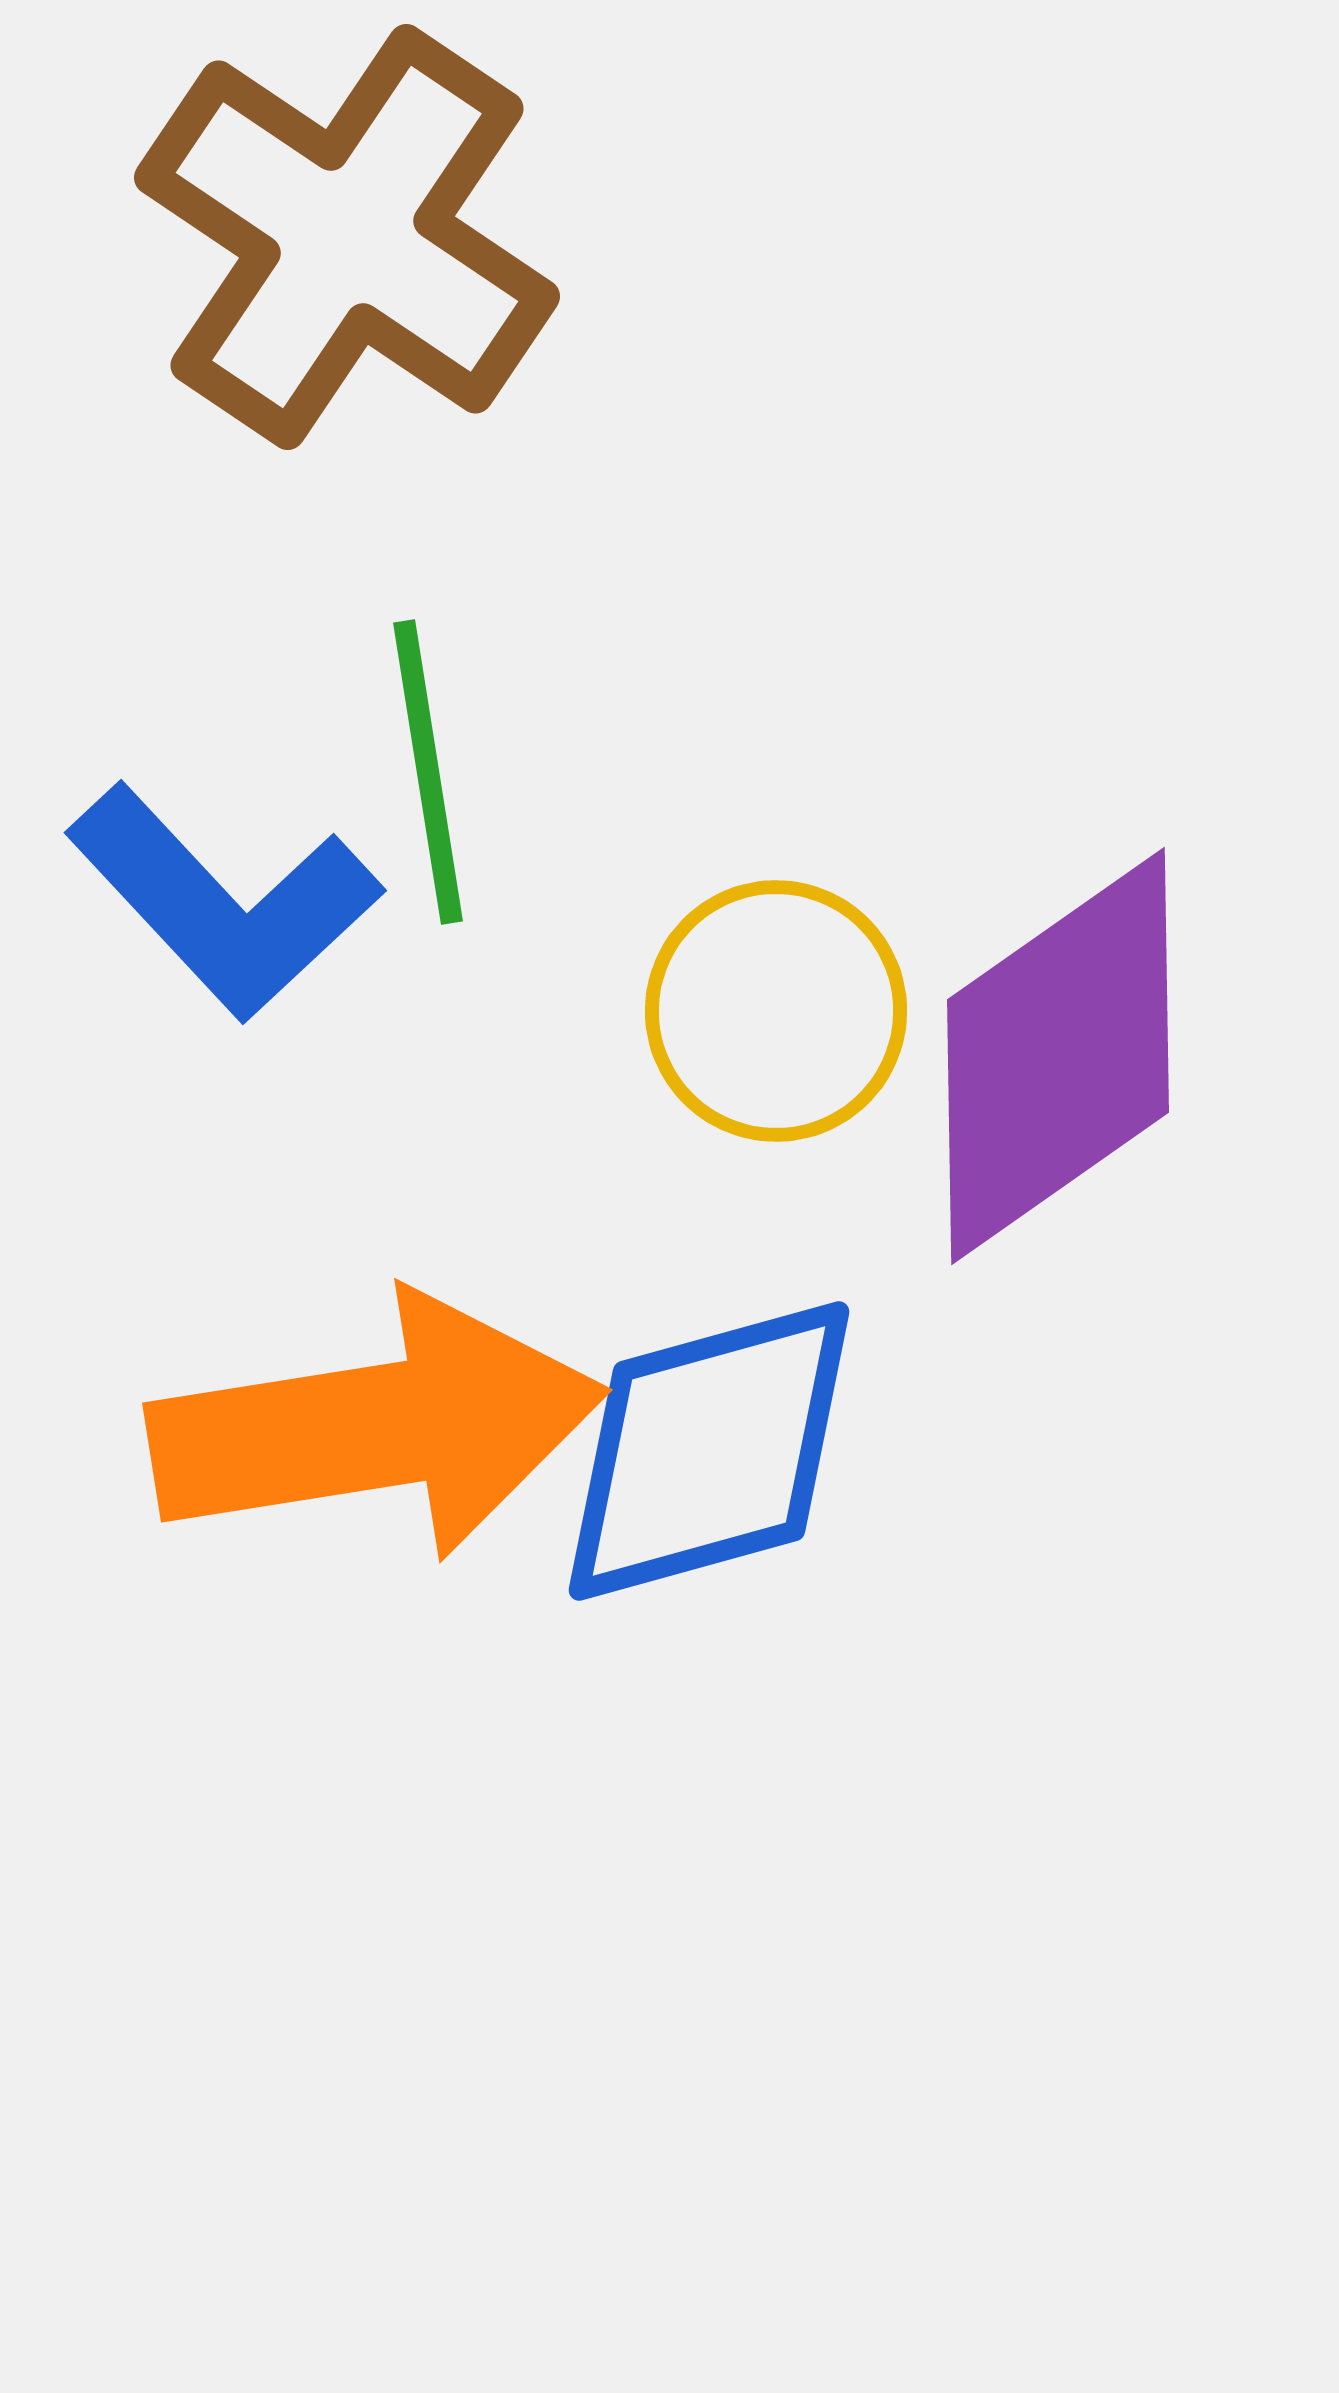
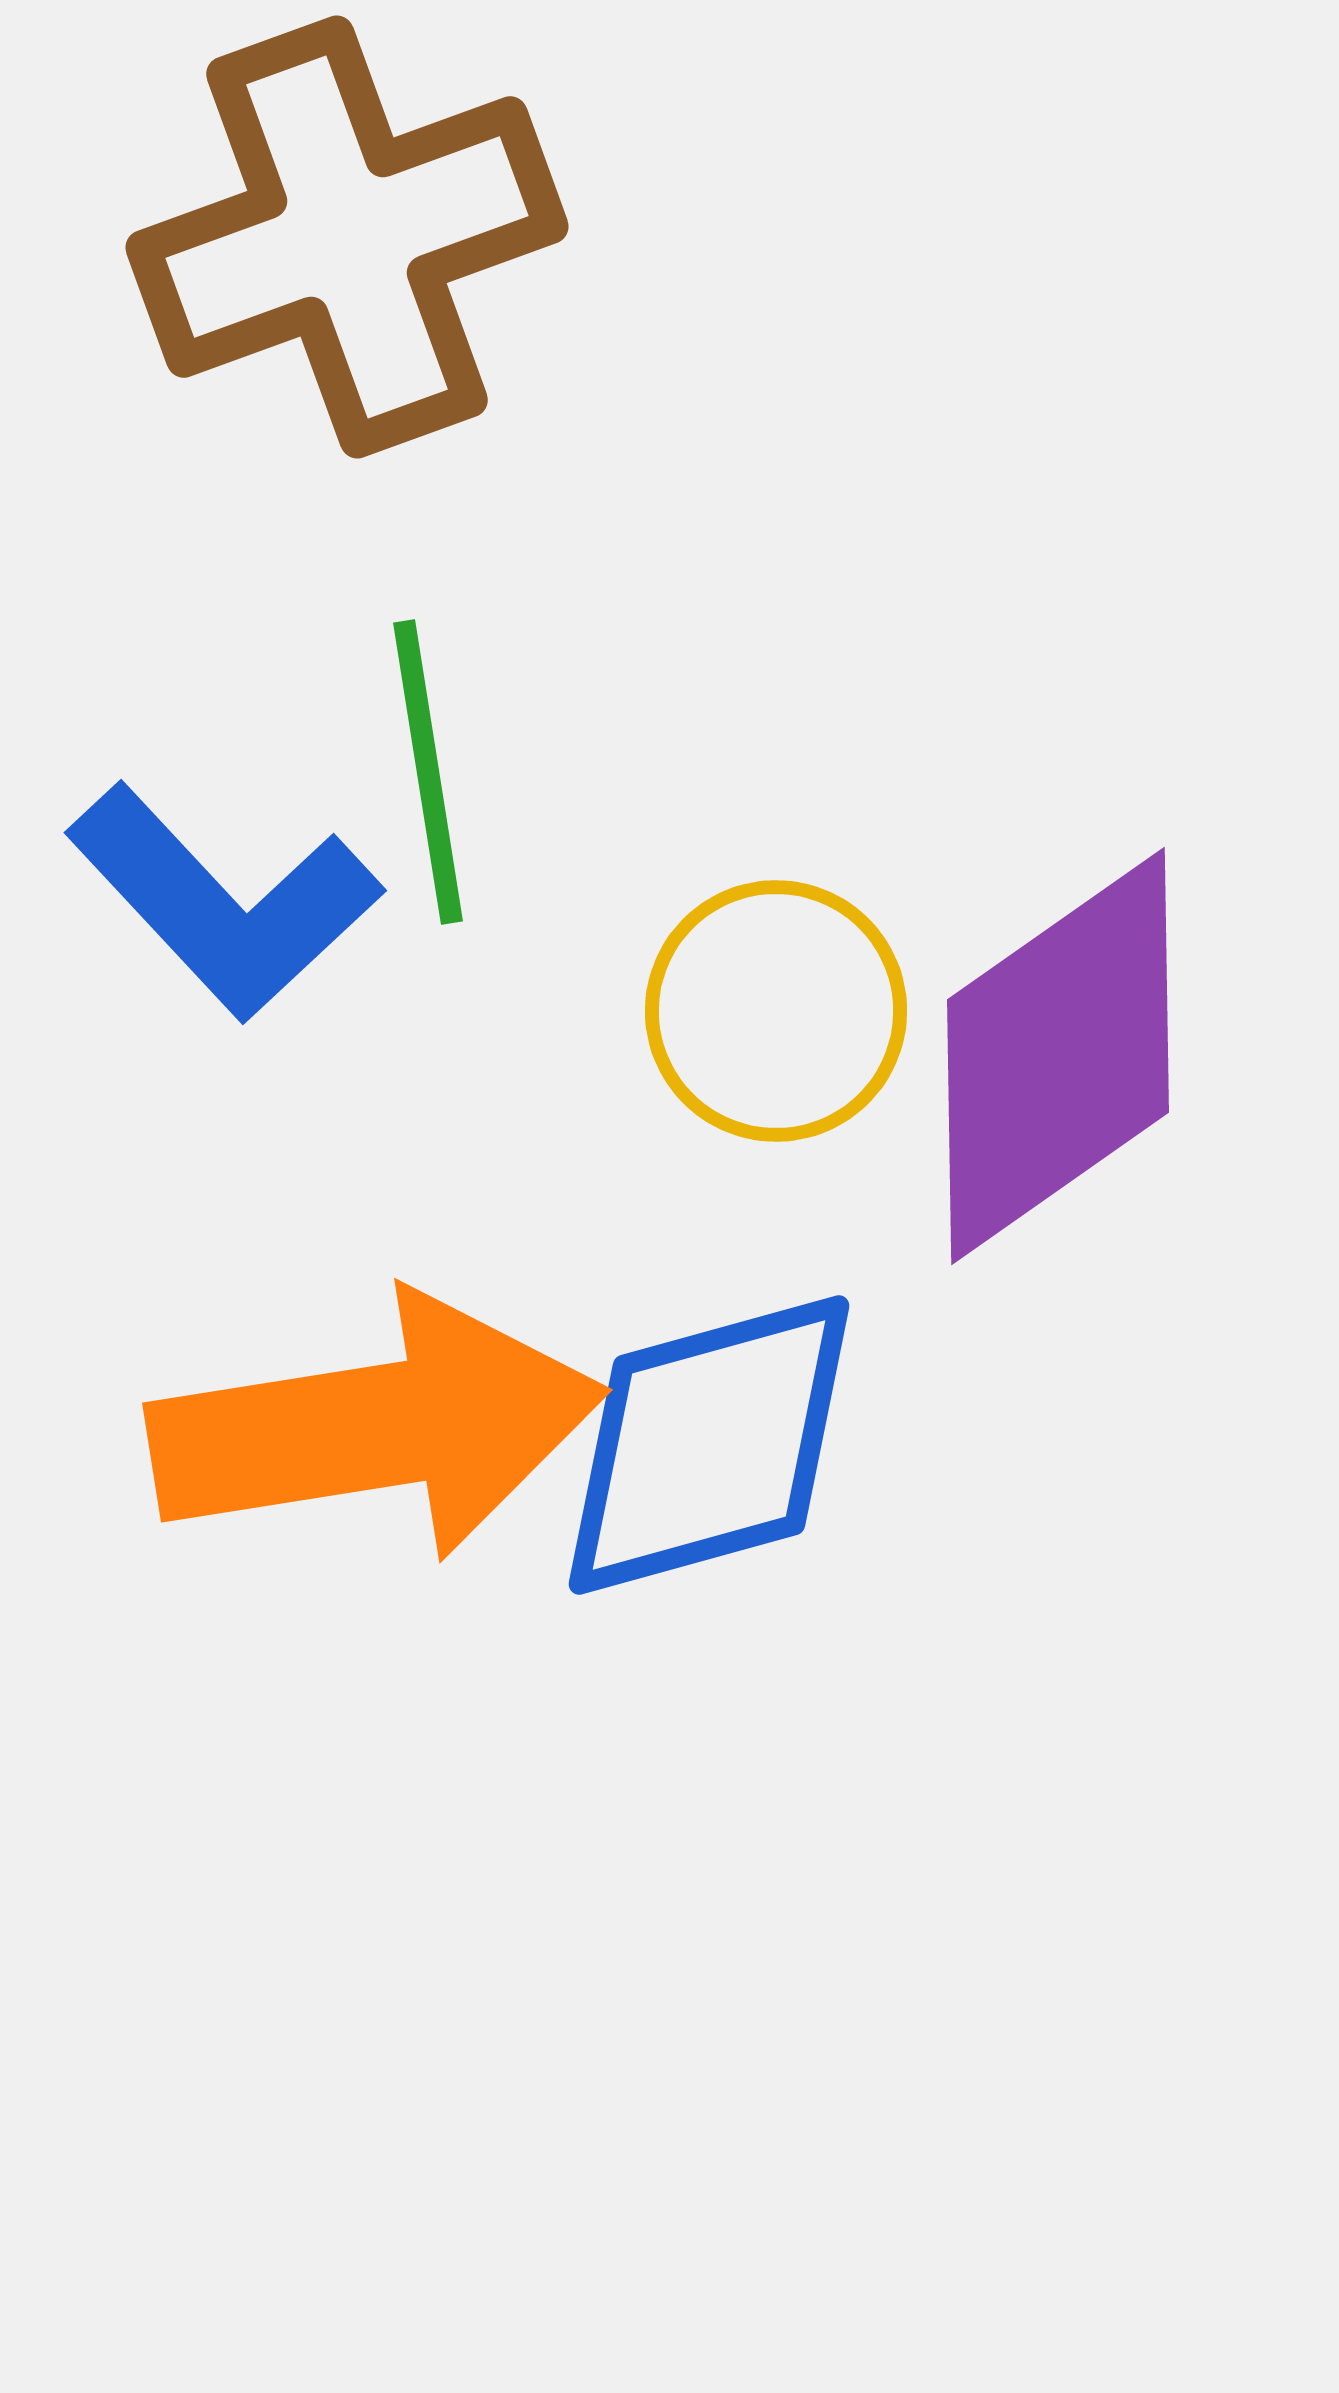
brown cross: rotated 36 degrees clockwise
blue diamond: moved 6 px up
